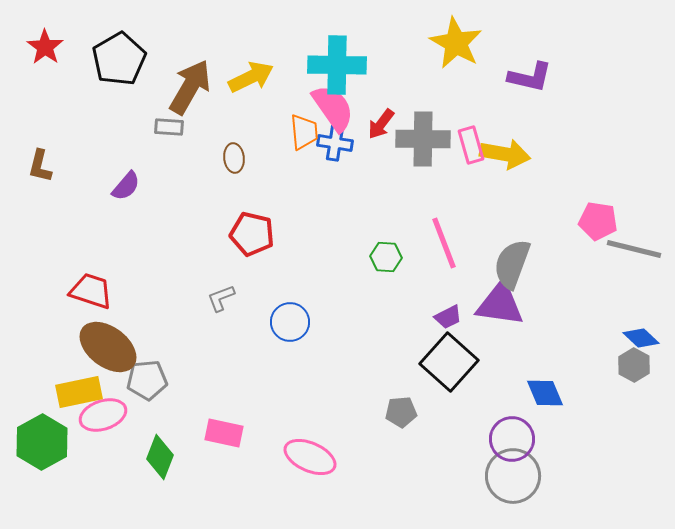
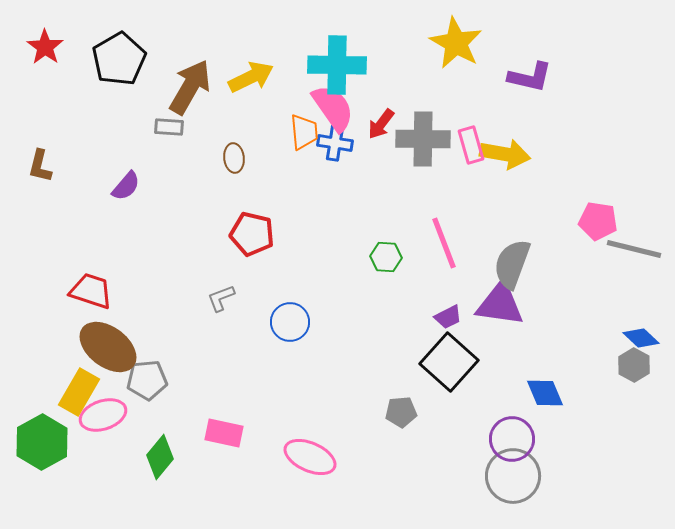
yellow rectangle at (79, 392): rotated 48 degrees counterclockwise
green diamond at (160, 457): rotated 18 degrees clockwise
